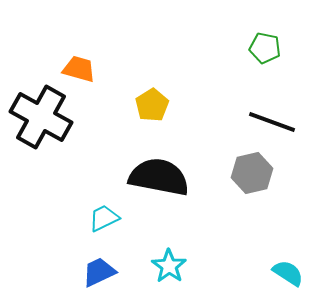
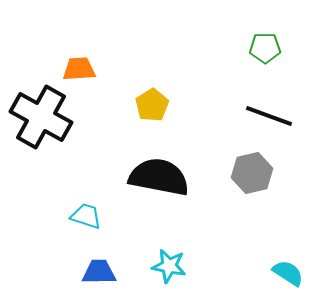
green pentagon: rotated 12 degrees counterclockwise
orange trapezoid: rotated 20 degrees counterclockwise
black line: moved 3 px left, 6 px up
cyan trapezoid: moved 18 px left, 2 px up; rotated 44 degrees clockwise
cyan star: rotated 24 degrees counterclockwise
blue trapezoid: rotated 24 degrees clockwise
